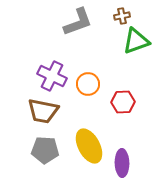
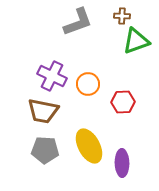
brown cross: rotated 14 degrees clockwise
